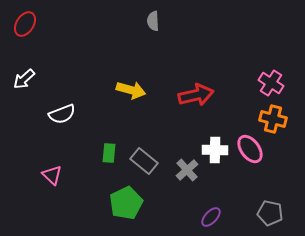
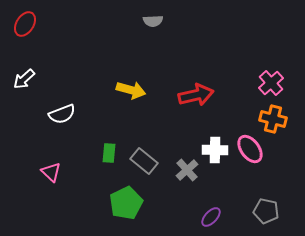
gray semicircle: rotated 90 degrees counterclockwise
pink cross: rotated 15 degrees clockwise
pink triangle: moved 1 px left, 3 px up
gray pentagon: moved 4 px left, 2 px up
